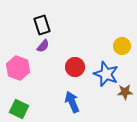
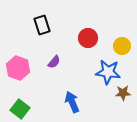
purple semicircle: moved 11 px right, 16 px down
red circle: moved 13 px right, 29 px up
blue star: moved 2 px right, 2 px up; rotated 15 degrees counterclockwise
brown star: moved 2 px left, 1 px down
green square: moved 1 px right; rotated 12 degrees clockwise
